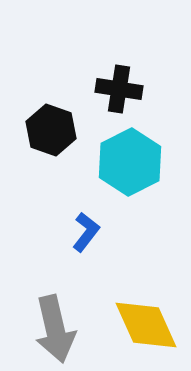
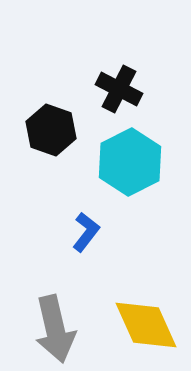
black cross: rotated 18 degrees clockwise
